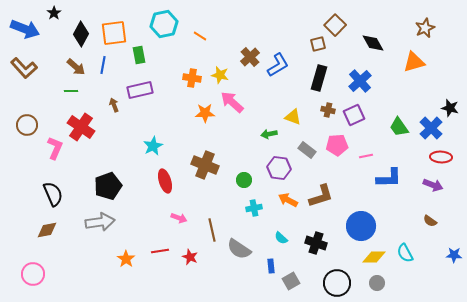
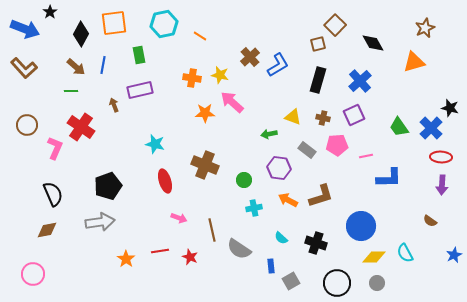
black star at (54, 13): moved 4 px left, 1 px up
orange square at (114, 33): moved 10 px up
black rectangle at (319, 78): moved 1 px left, 2 px down
brown cross at (328, 110): moved 5 px left, 8 px down
cyan star at (153, 146): moved 2 px right, 2 px up; rotated 30 degrees counterclockwise
purple arrow at (433, 185): moved 9 px right; rotated 72 degrees clockwise
blue star at (454, 255): rotated 28 degrees counterclockwise
